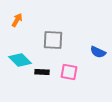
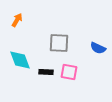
gray square: moved 6 px right, 3 px down
blue semicircle: moved 4 px up
cyan diamond: rotated 25 degrees clockwise
black rectangle: moved 4 px right
